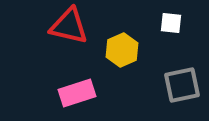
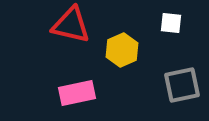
red triangle: moved 2 px right, 1 px up
pink rectangle: rotated 6 degrees clockwise
